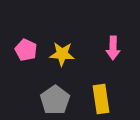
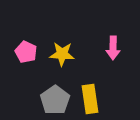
pink pentagon: moved 2 px down
yellow rectangle: moved 11 px left
